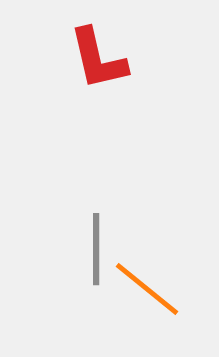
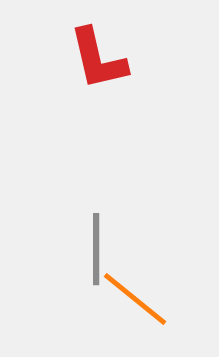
orange line: moved 12 px left, 10 px down
